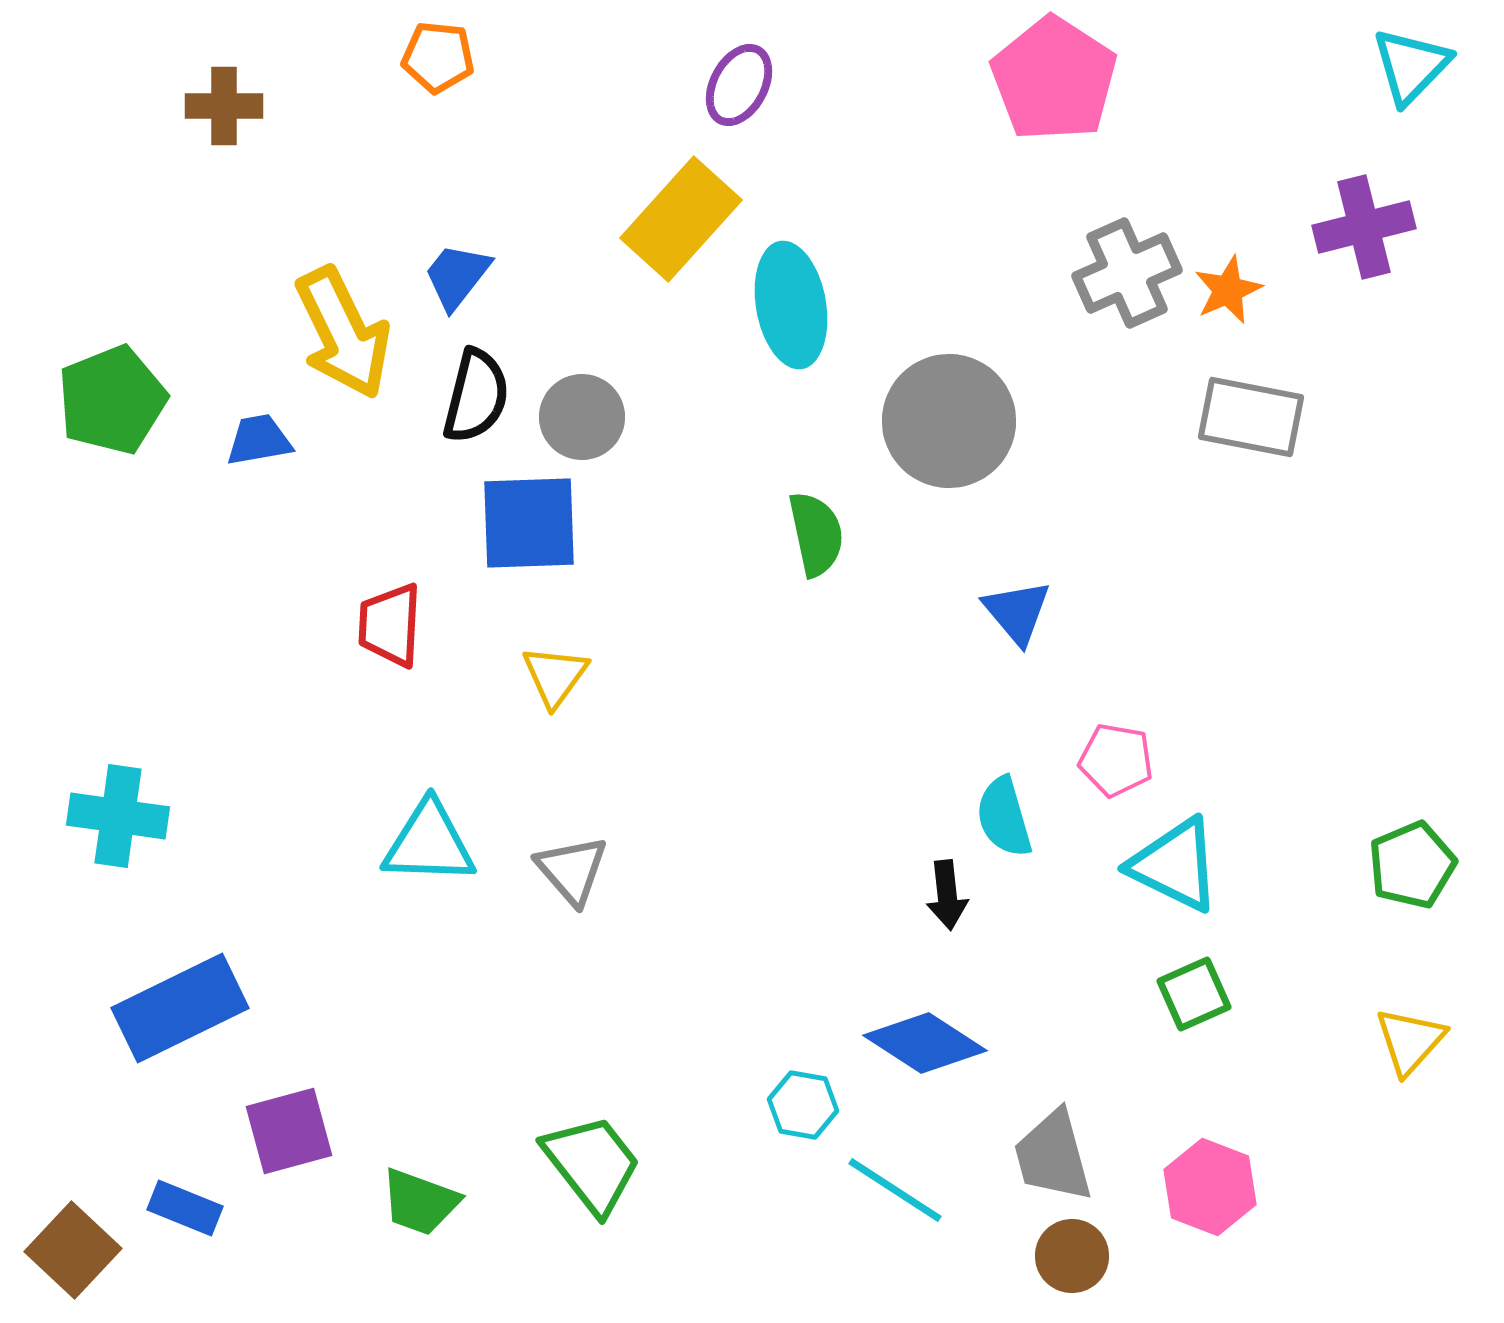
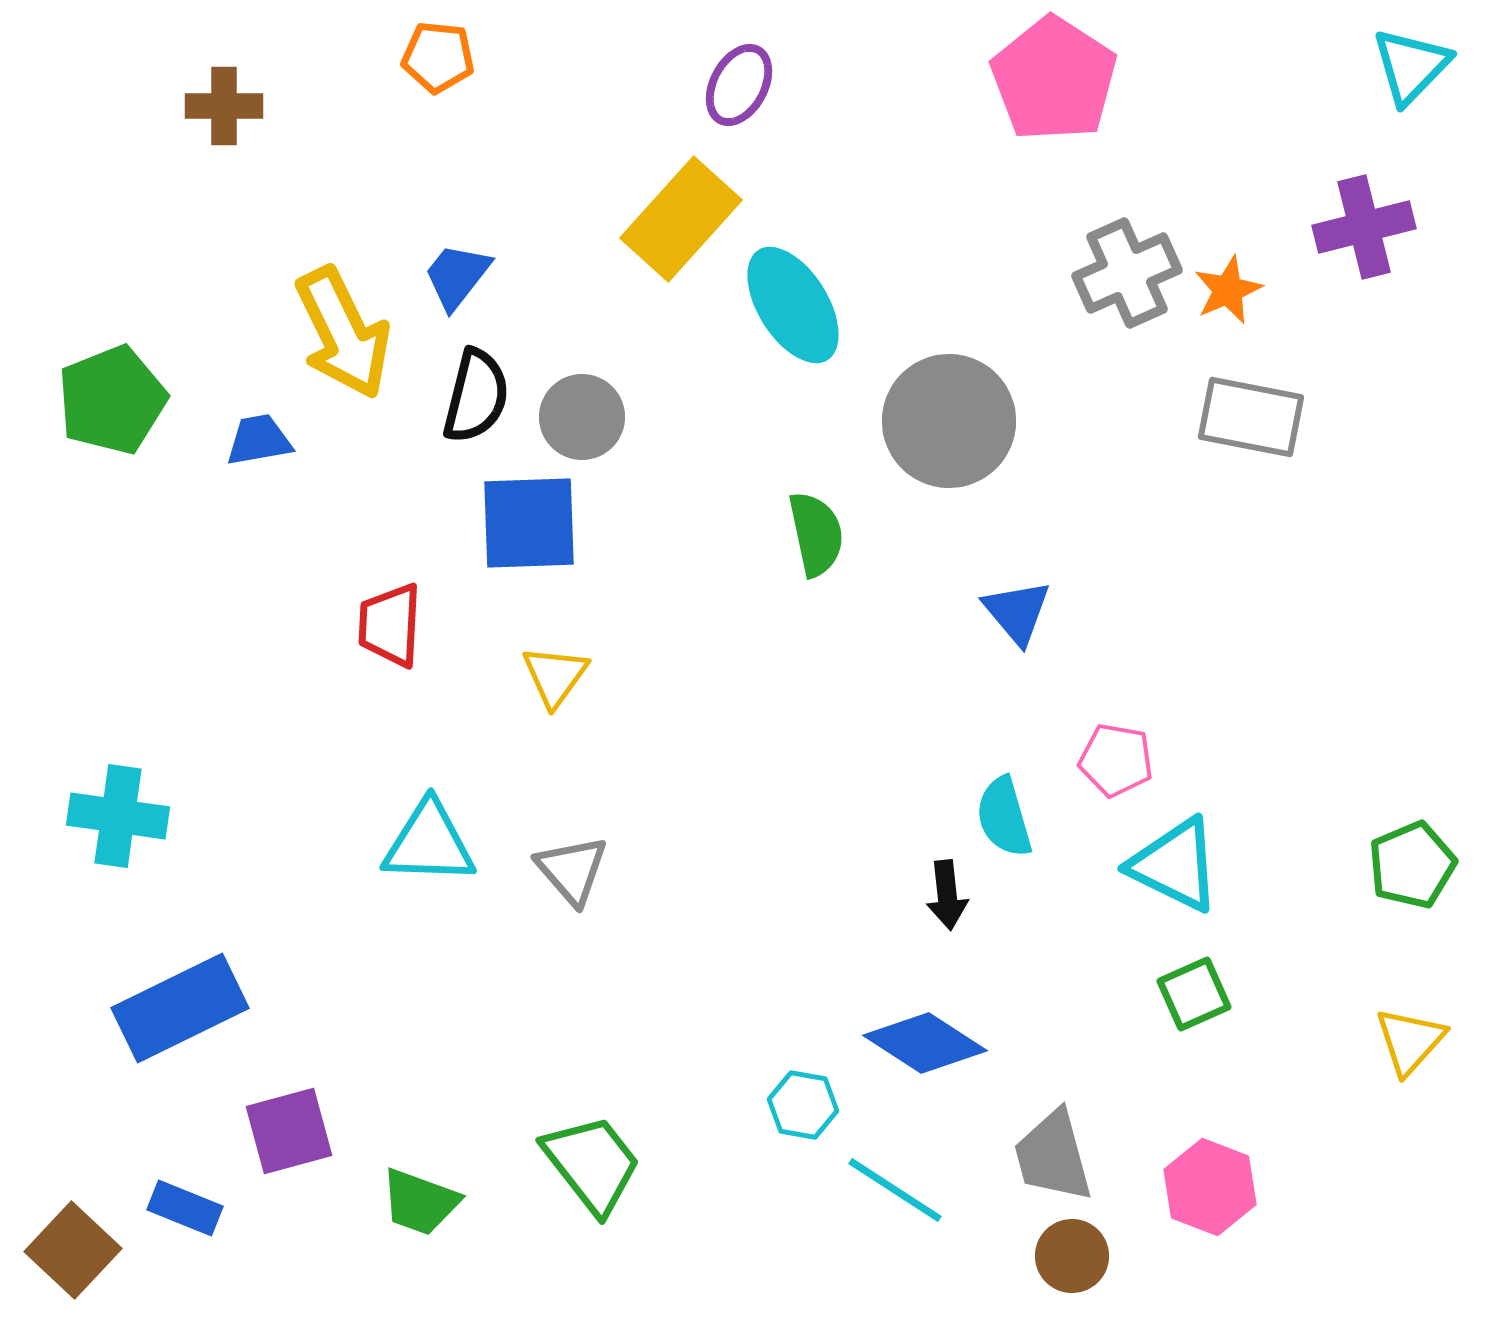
cyan ellipse at (791, 305): moved 2 px right; rotated 22 degrees counterclockwise
